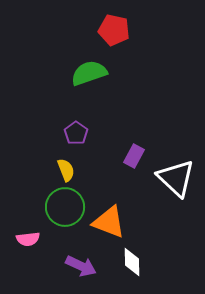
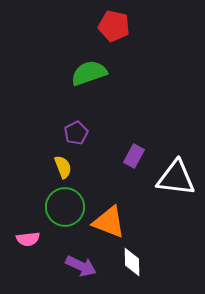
red pentagon: moved 4 px up
purple pentagon: rotated 10 degrees clockwise
yellow semicircle: moved 3 px left, 3 px up
white triangle: rotated 36 degrees counterclockwise
